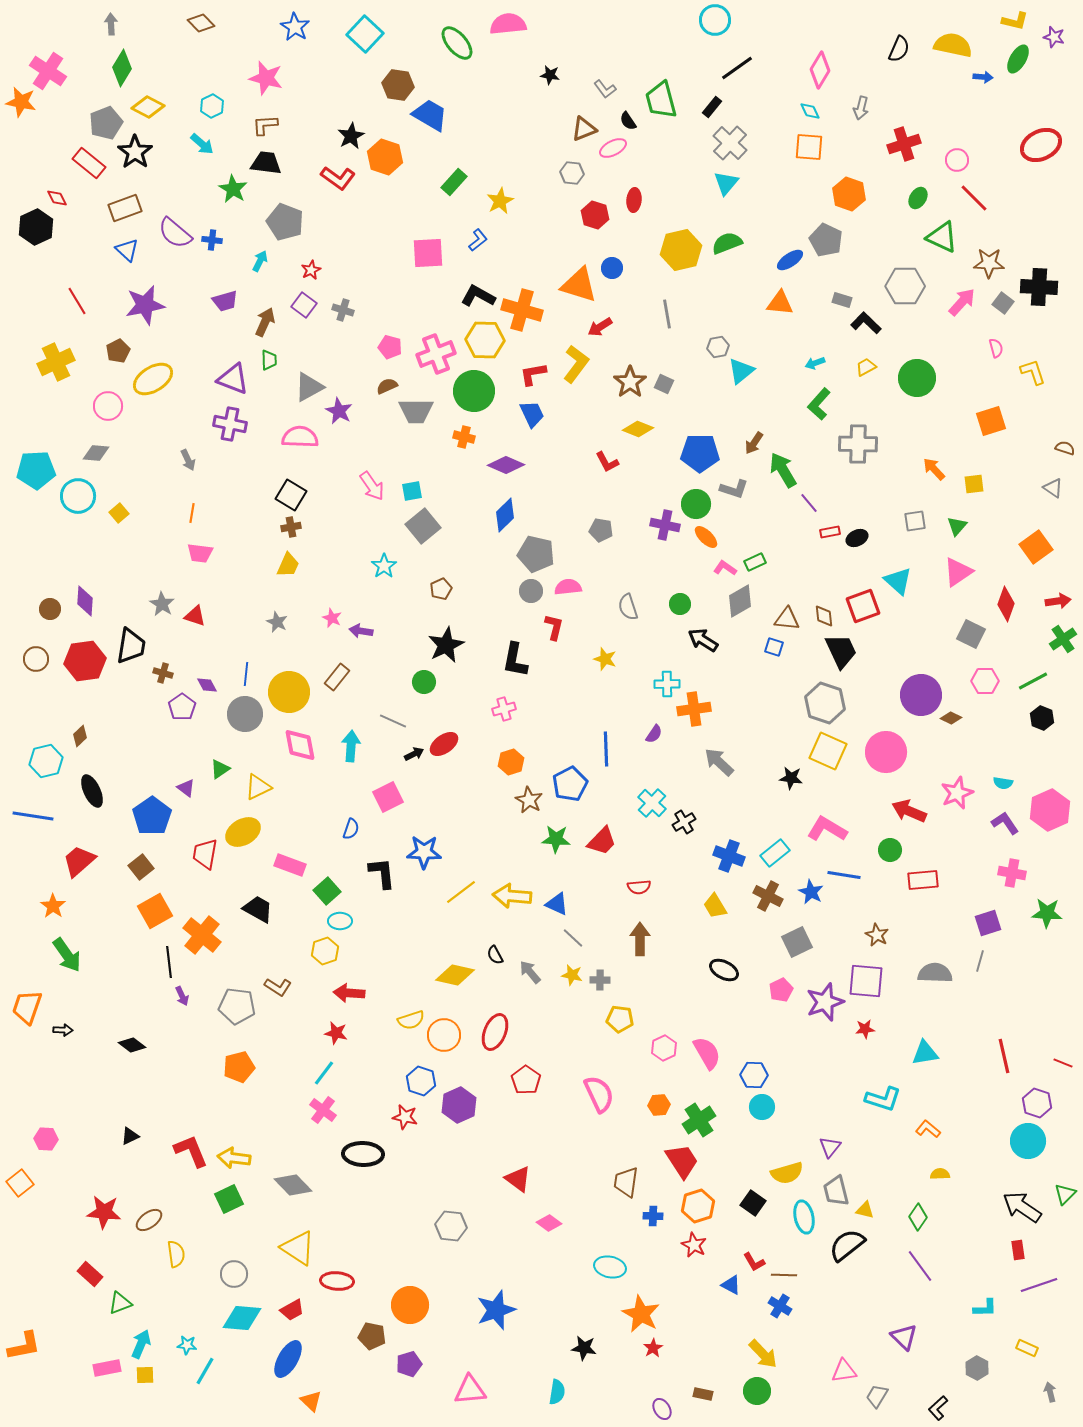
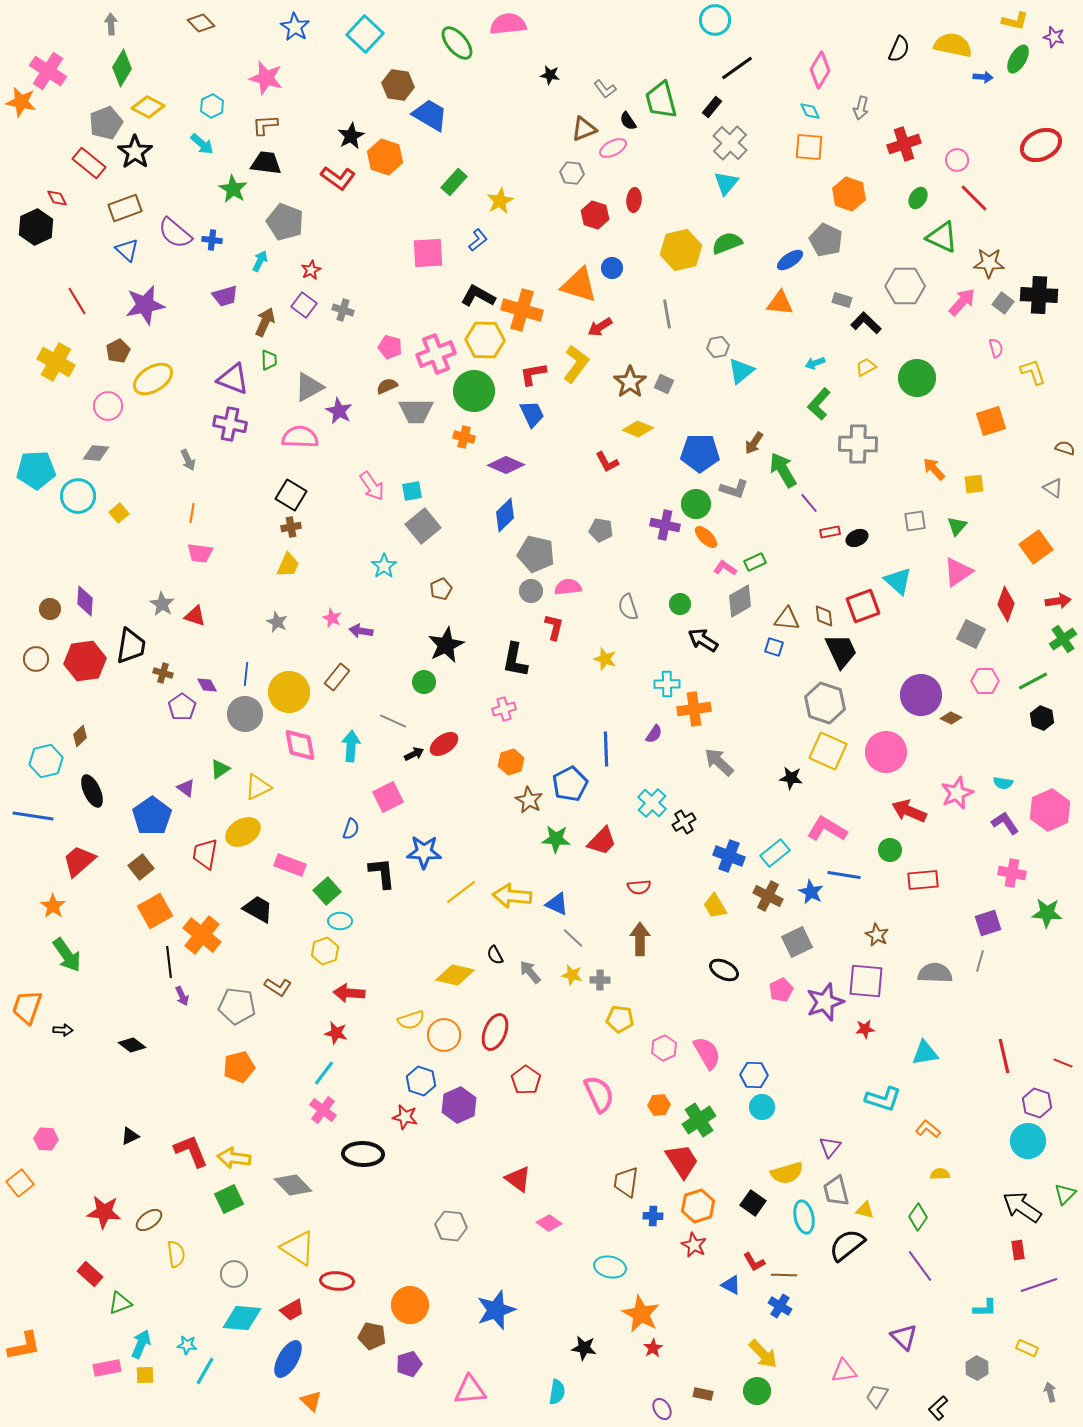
black cross at (1039, 287): moved 8 px down
purple trapezoid at (225, 301): moved 5 px up
yellow cross at (56, 362): rotated 36 degrees counterclockwise
